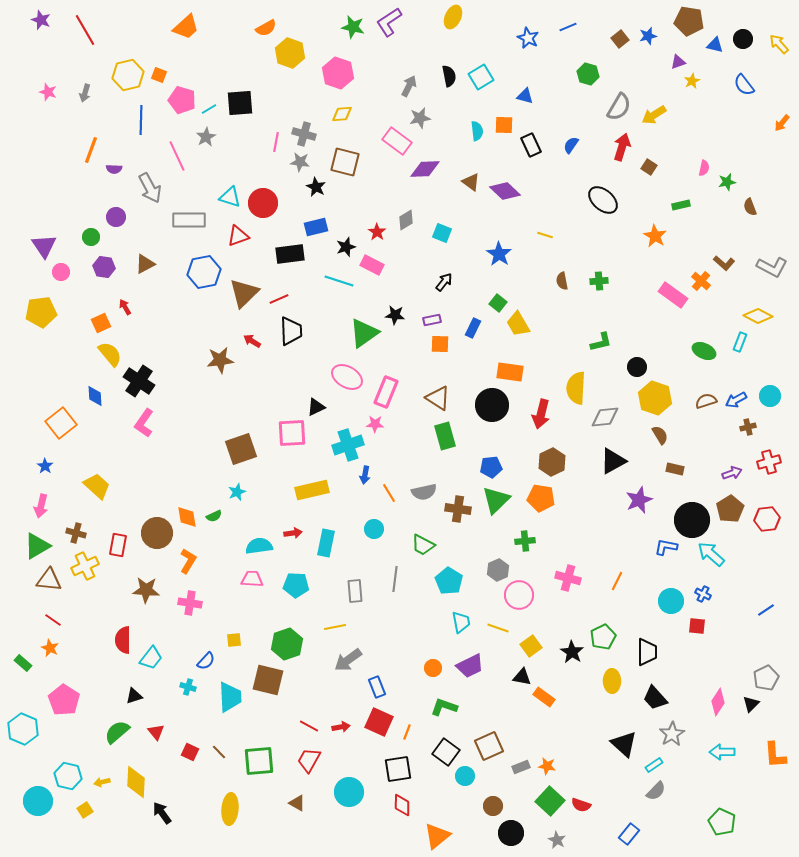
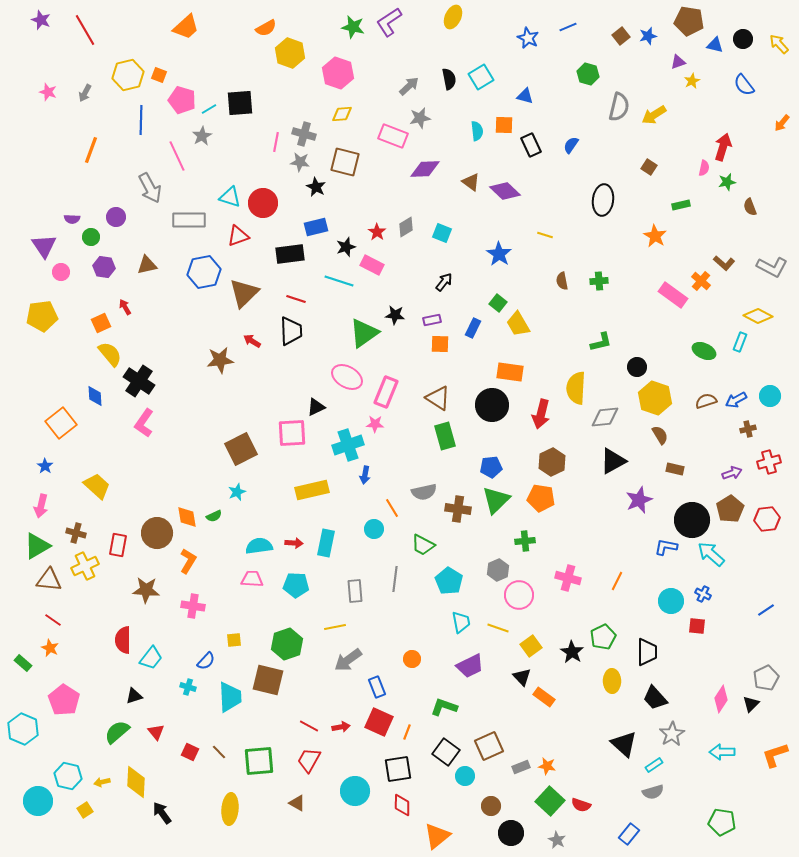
brown square at (620, 39): moved 1 px right, 3 px up
black semicircle at (449, 76): moved 3 px down
gray arrow at (409, 86): rotated 20 degrees clockwise
gray arrow at (85, 93): rotated 12 degrees clockwise
gray semicircle at (619, 107): rotated 16 degrees counterclockwise
gray star at (206, 137): moved 4 px left, 1 px up
pink rectangle at (397, 141): moved 4 px left, 5 px up; rotated 16 degrees counterclockwise
red arrow at (622, 147): moved 101 px right
purple semicircle at (114, 169): moved 42 px left, 50 px down
black ellipse at (603, 200): rotated 56 degrees clockwise
gray diamond at (406, 220): moved 7 px down
brown triangle at (145, 264): moved 2 px right, 1 px down; rotated 15 degrees clockwise
red line at (279, 299): moved 17 px right; rotated 42 degrees clockwise
yellow pentagon at (41, 312): moved 1 px right, 4 px down
brown cross at (748, 427): moved 2 px down
brown square at (241, 449): rotated 8 degrees counterclockwise
orange line at (389, 493): moved 3 px right, 15 px down
red arrow at (293, 533): moved 1 px right, 10 px down; rotated 12 degrees clockwise
pink cross at (190, 603): moved 3 px right, 3 px down
orange circle at (433, 668): moved 21 px left, 9 px up
black triangle at (522, 677): rotated 36 degrees clockwise
pink diamond at (718, 702): moved 3 px right, 3 px up
orange L-shape at (775, 755): rotated 76 degrees clockwise
gray semicircle at (656, 791): moved 3 px left, 1 px down; rotated 30 degrees clockwise
cyan circle at (349, 792): moved 6 px right, 1 px up
brown circle at (493, 806): moved 2 px left
green pentagon at (722, 822): rotated 16 degrees counterclockwise
